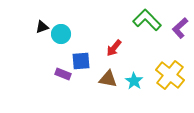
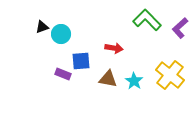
red arrow: rotated 120 degrees counterclockwise
